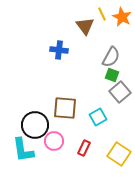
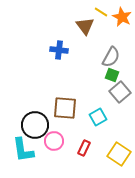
yellow line: moved 1 px left, 2 px up; rotated 32 degrees counterclockwise
